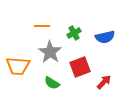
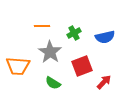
red square: moved 2 px right, 1 px up
green semicircle: moved 1 px right
